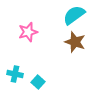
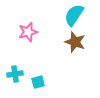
cyan semicircle: rotated 20 degrees counterclockwise
cyan cross: rotated 21 degrees counterclockwise
cyan square: rotated 32 degrees clockwise
